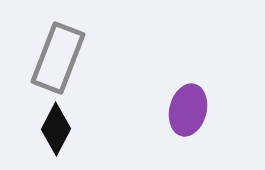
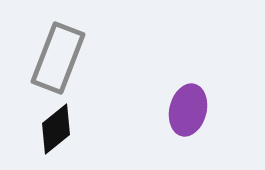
black diamond: rotated 24 degrees clockwise
